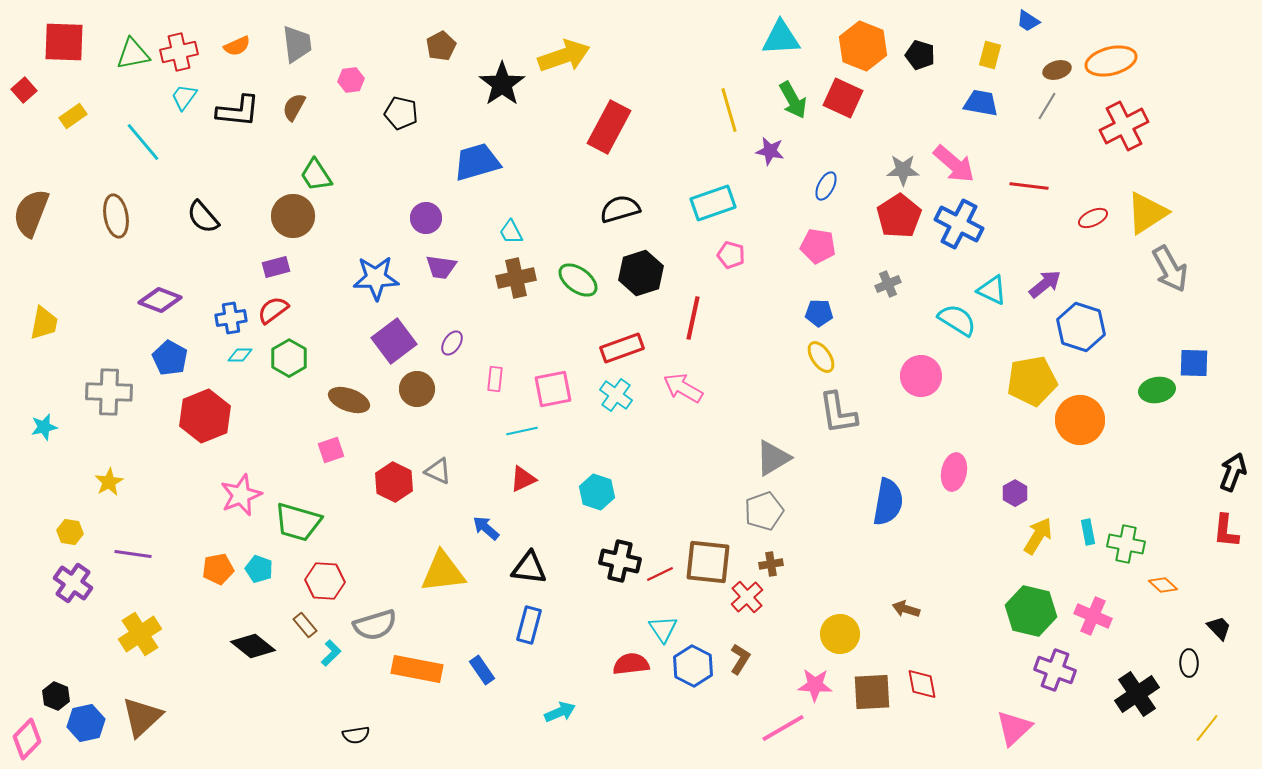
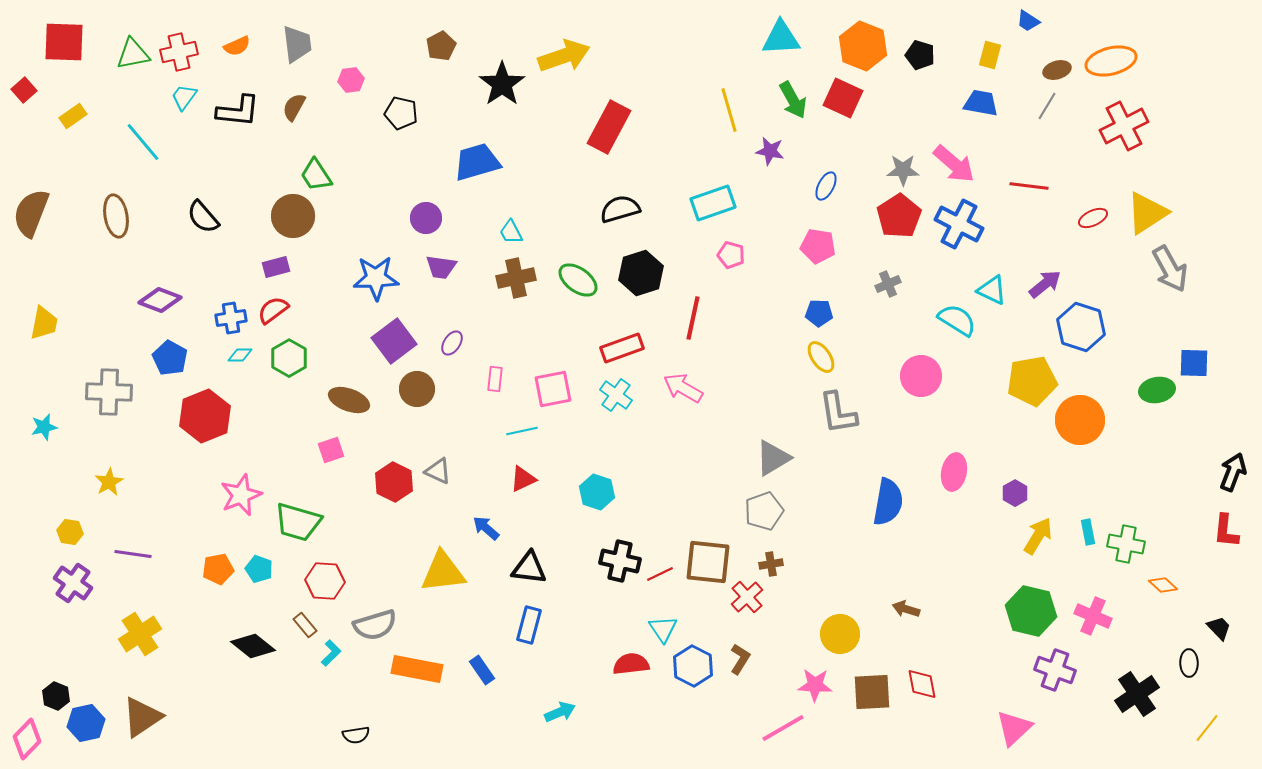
brown triangle at (142, 717): rotated 9 degrees clockwise
